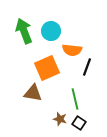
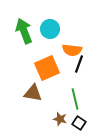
cyan circle: moved 1 px left, 2 px up
black line: moved 8 px left, 3 px up
